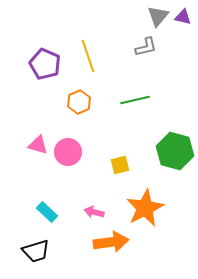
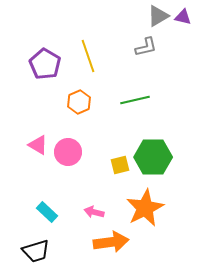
gray triangle: rotated 20 degrees clockwise
purple pentagon: rotated 8 degrees clockwise
pink triangle: rotated 15 degrees clockwise
green hexagon: moved 22 px left, 6 px down; rotated 15 degrees counterclockwise
